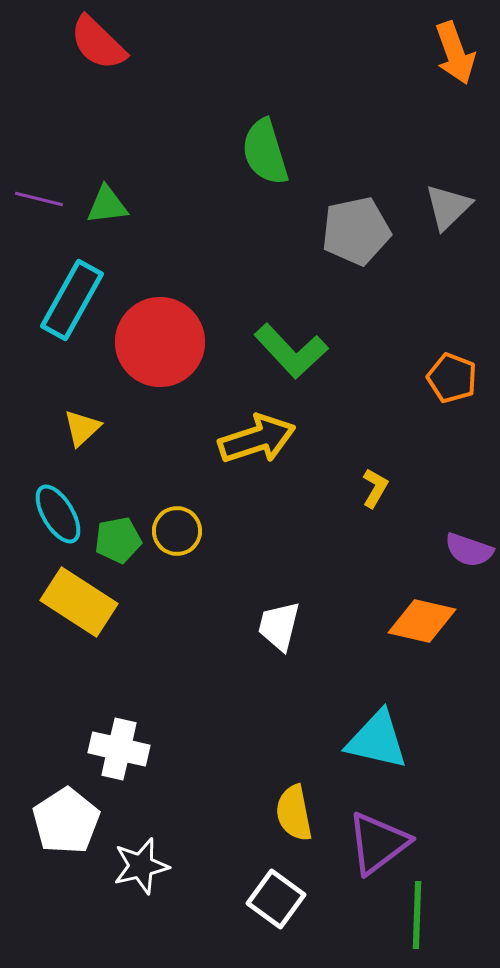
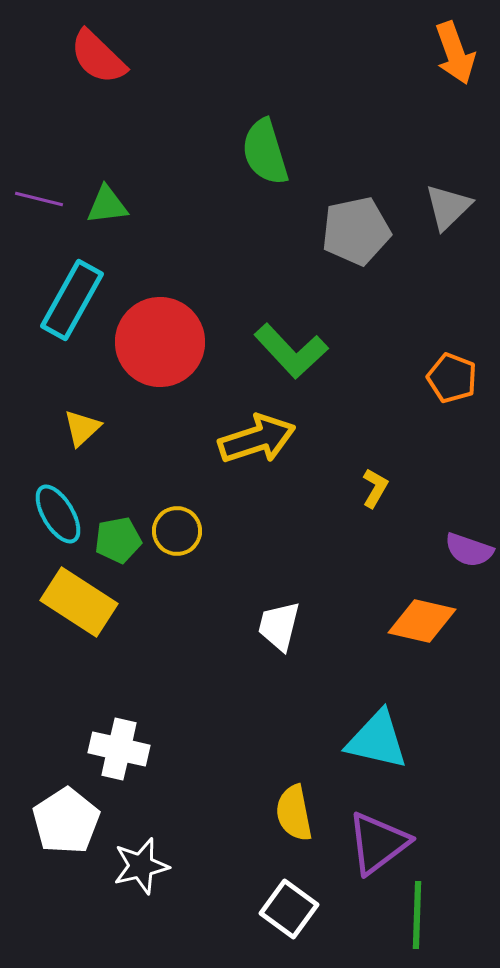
red semicircle: moved 14 px down
white square: moved 13 px right, 10 px down
